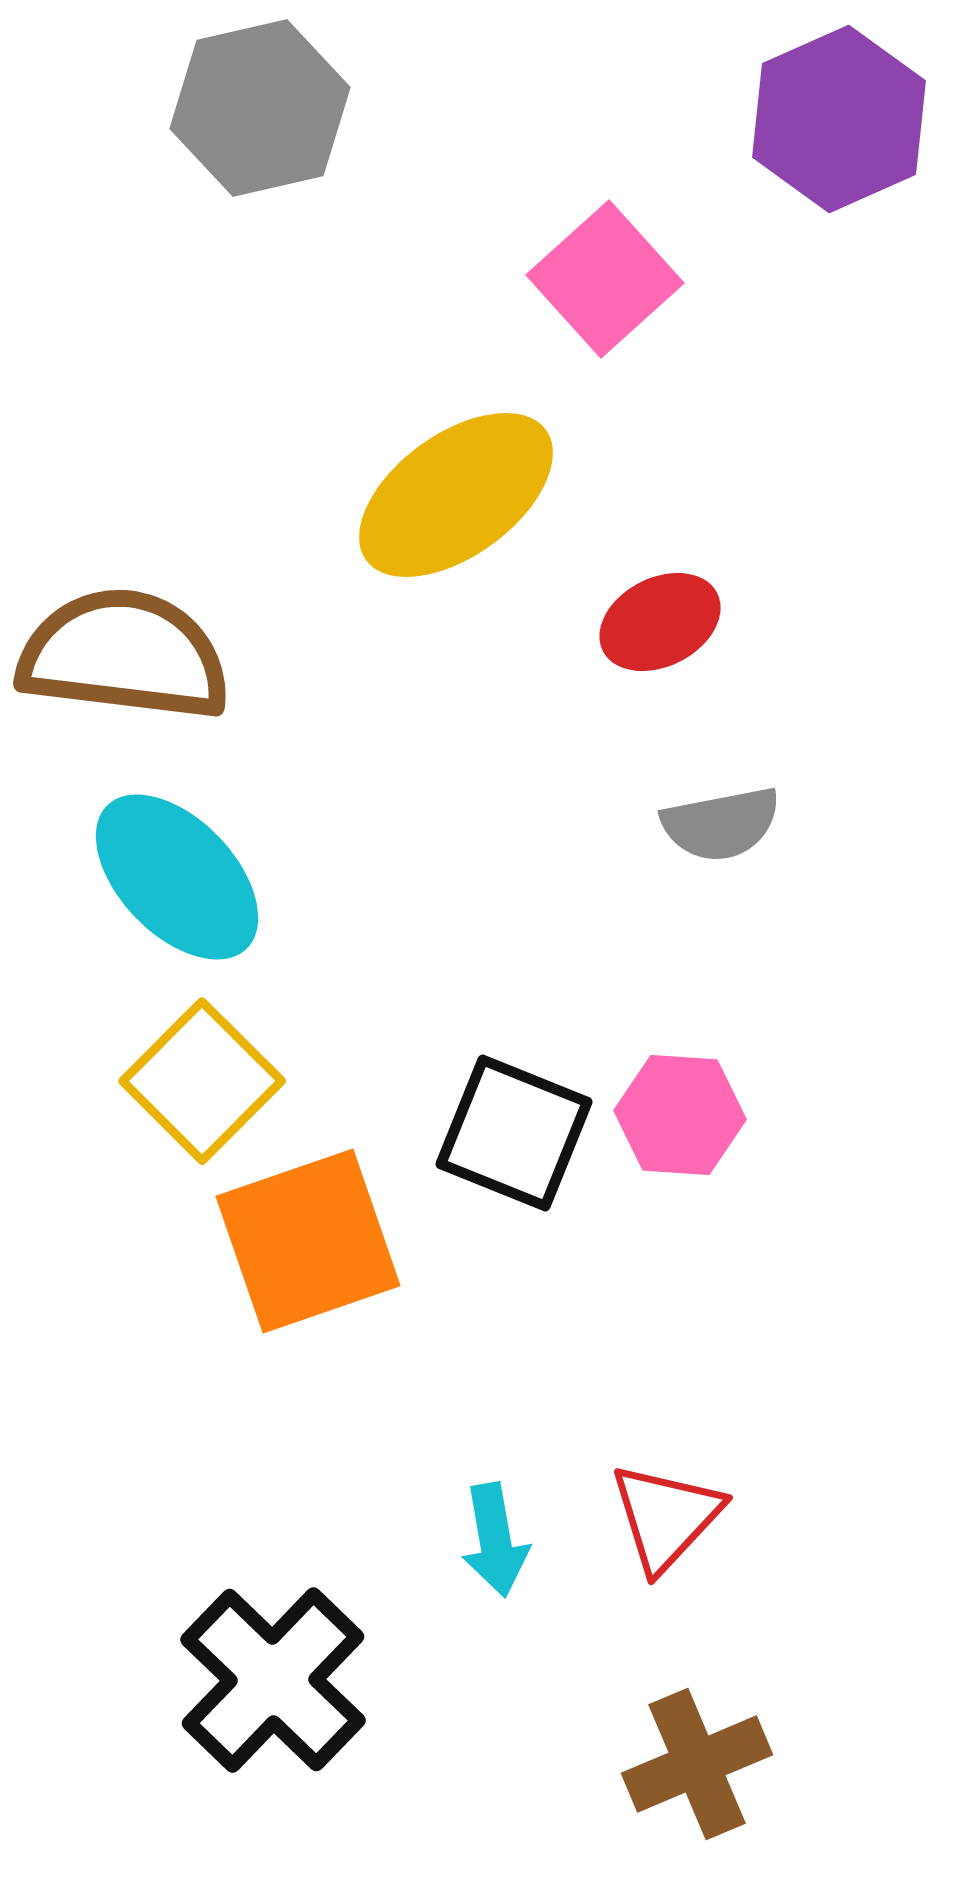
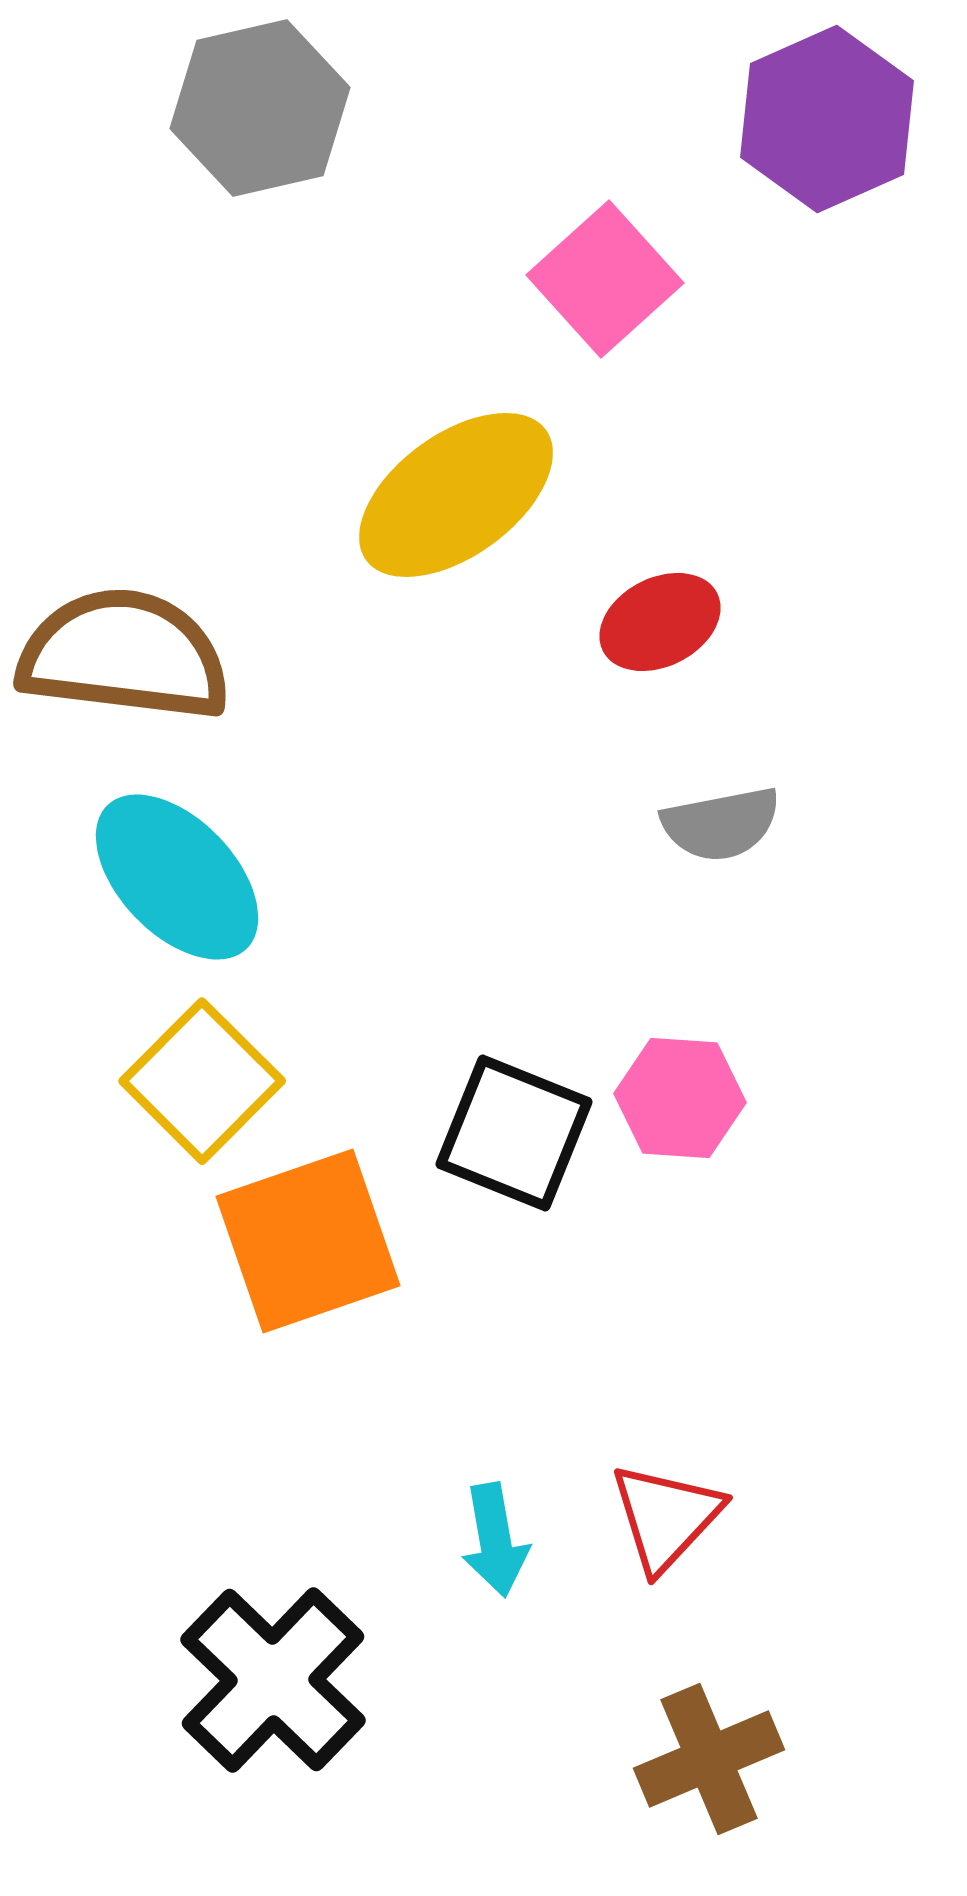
purple hexagon: moved 12 px left
pink hexagon: moved 17 px up
brown cross: moved 12 px right, 5 px up
